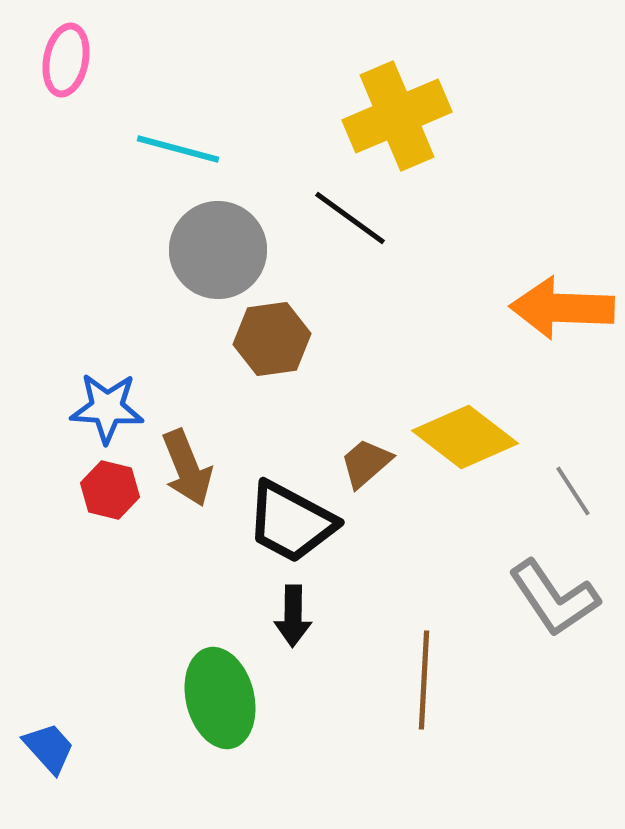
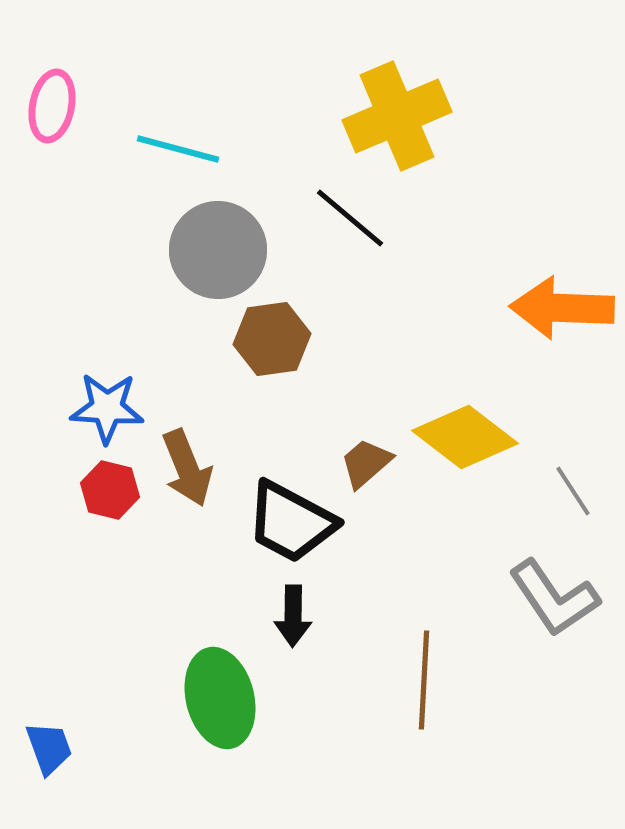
pink ellipse: moved 14 px left, 46 px down
black line: rotated 4 degrees clockwise
blue trapezoid: rotated 22 degrees clockwise
